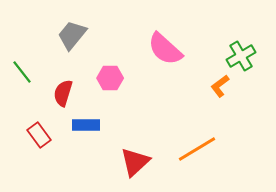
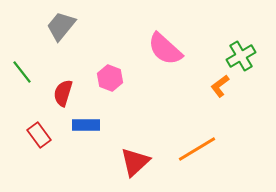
gray trapezoid: moved 11 px left, 9 px up
pink hexagon: rotated 20 degrees clockwise
